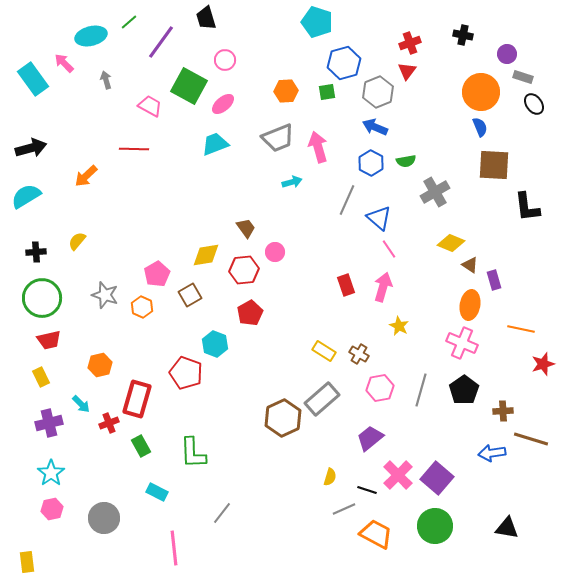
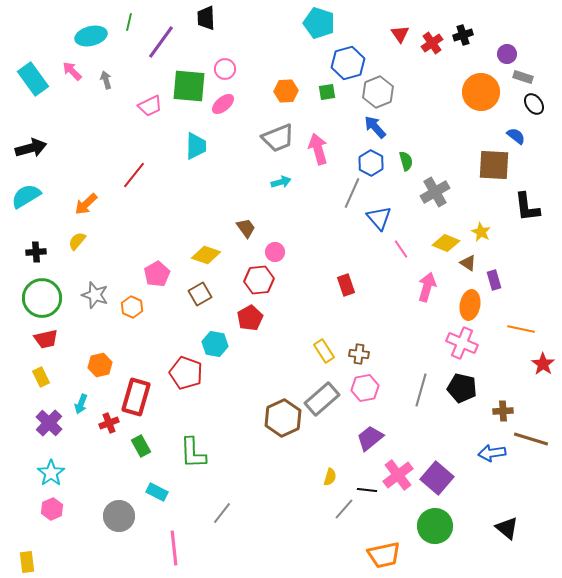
black trapezoid at (206, 18): rotated 15 degrees clockwise
green line at (129, 22): rotated 36 degrees counterclockwise
cyan pentagon at (317, 22): moved 2 px right, 1 px down
black cross at (463, 35): rotated 30 degrees counterclockwise
red cross at (410, 43): moved 22 px right; rotated 15 degrees counterclockwise
pink circle at (225, 60): moved 9 px down
pink arrow at (64, 63): moved 8 px right, 8 px down
blue hexagon at (344, 63): moved 4 px right
red triangle at (407, 71): moved 7 px left, 37 px up; rotated 12 degrees counterclockwise
green square at (189, 86): rotated 24 degrees counterclockwise
pink trapezoid at (150, 106): rotated 125 degrees clockwise
blue arrow at (375, 127): rotated 25 degrees clockwise
blue semicircle at (480, 127): moved 36 px right, 9 px down; rotated 30 degrees counterclockwise
cyan trapezoid at (215, 144): moved 19 px left, 2 px down; rotated 112 degrees clockwise
pink arrow at (318, 147): moved 2 px down
red line at (134, 149): moved 26 px down; rotated 52 degrees counterclockwise
green semicircle at (406, 161): rotated 96 degrees counterclockwise
orange arrow at (86, 176): moved 28 px down
cyan arrow at (292, 182): moved 11 px left
gray line at (347, 200): moved 5 px right, 7 px up
blue triangle at (379, 218): rotated 8 degrees clockwise
yellow diamond at (451, 243): moved 5 px left
pink line at (389, 249): moved 12 px right
yellow diamond at (206, 255): rotated 28 degrees clockwise
brown triangle at (470, 265): moved 2 px left, 2 px up
red hexagon at (244, 270): moved 15 px right, 10 px down
pink arrow at (383, 287): moved 44 px right
gray star at (105, 295): moved 10 px left
brown square at (190, 295): moved 10 px right, 1 px up
orange hexagon at (142, 307): moved 10 px left
red pentagon at (250, 313): moved 5 px down
yellow star at (399, 326): moved 82 px right, 94 px up
red trapezoid at (49, 340): moved 3 px left, 1 px up
cyan hexagon at (215, 344): rotated 10 degrees counterclockwise
yellow rectangle at (324, 351): rotated 25 degrees clockwise
brown cross at (359, 354): rotated 24 degrees counterclockwise
red star at (543, 364): rotated 20 degrees counterclockwise
pink hexagon at (380, 388): moved 15 px left
black pentagon at (464, 390): moved 2 px left, 2 px up; rotated 24 degrees counterclockwise
red rectangle at (137, 399): moved 1 px left, 2 px up
cyan arrow at (81, 404): rotated 66 degrees clockwise
purple cross at (49, 423): rotated 32 degrees counterclockwise
pink cross at (398, 475): rotated 8 degrees clockwise
black line at (367, 490): rotated 12 degrees counterclockwise
pink hexagon at (52, 509): rotated 10 degrees counterclockwise
gray line at (344, 509): rotated 25 degrees counterclockwise
gray circle at (104, 518): moved 15 px right, 2 px up
black triangle at (507, 528): rotated 30 degrees clockwise
orange trapezoid at (376, 534): moved 8 px right, 21 px down; rotated 140 degrees clockwise
